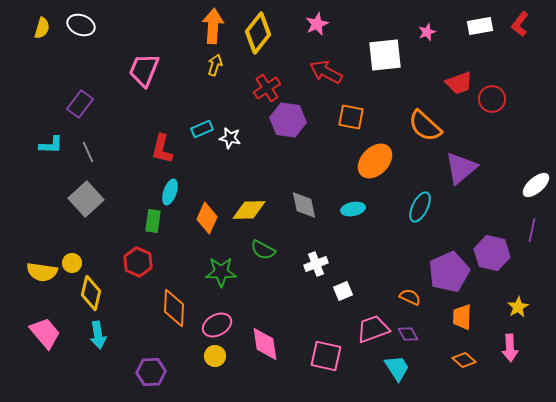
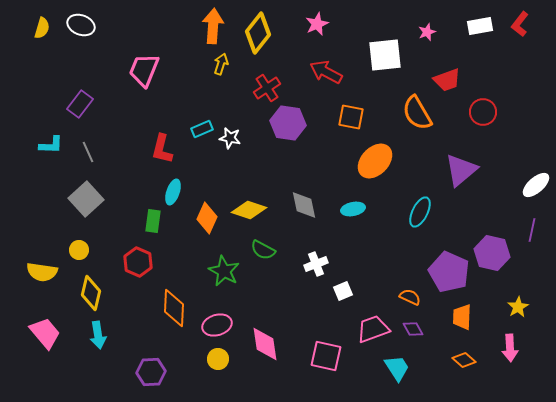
yellow arrow at (215, 65): moved 6 px right, 1 px up
red trapezoid at (459, 83): moved 12 px left, 3 px up
red circle at (492, 99): moved 9 px left, 13 px down
purple hexagon at (288, 120): moved 3 px down
orange semicircle at (425, 126): moved 8 px left, 13 px up; rotated 18 degrees clockwise
purple triangle at (461, 168): moved 2 px down
cyan ellipse at (170, 192): moved 3 px right
cyan ellipse at (420, 207): moved 5 px down
yellow diamond at (249, 210): rotated 20 degrees clockwise
yellow circle at (72, 263): moved 7 px right, 13 px up
green star at (221, 272): moved 3 px right, 1 px up; rotated 28 degrees clockwise
purple pentagon at (449, 272): rotated 24 degrees counterclockwise
pink ellipse at (217, 325): rotated 12 degrees clockwise
purple diamond at (408, 334): moved 5 px right, 5 px up
yellow circle at (215, 356): moved 3 px right, 3 px down
